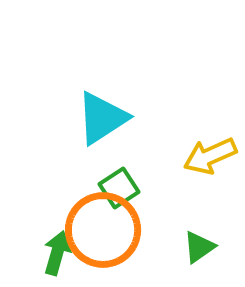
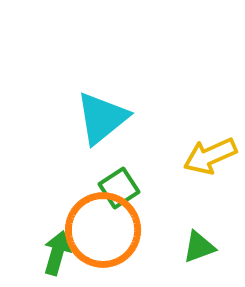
cyan triangle: rotated 6 degrees counterclockwise
green triangle: rotated 15 degrees clockwise
